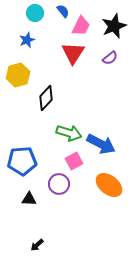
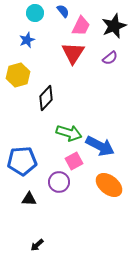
blue arrow: moved 1 px left, 2 px down
purple circle: moved 2 px up
